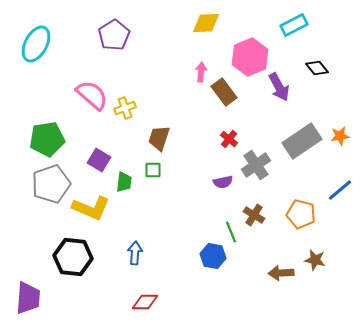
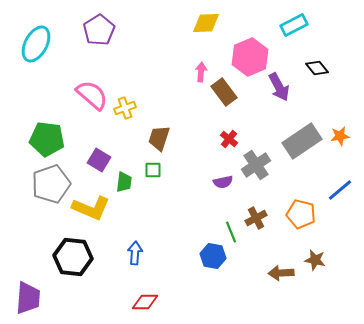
purple pentagon: moved 15 px left, 5 px up
green pentagon: rotated 16 degrees clockwise
brown cross: moved 2 px right, 3 px down; rotated 30 degrees clockwise
